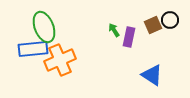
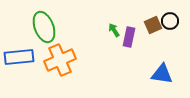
black circle: moved 1 px down
blue rectangle: moved 14 px left, 8 px down
blue triangle: moved 10 px right, 1 px up; rotated 25 degrees counterclockwise
